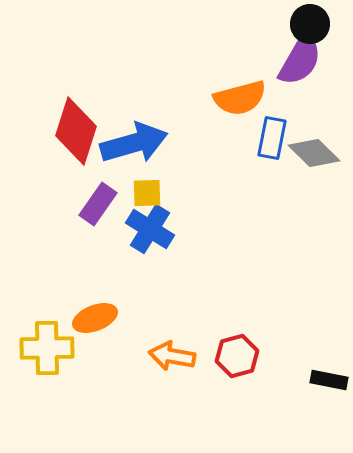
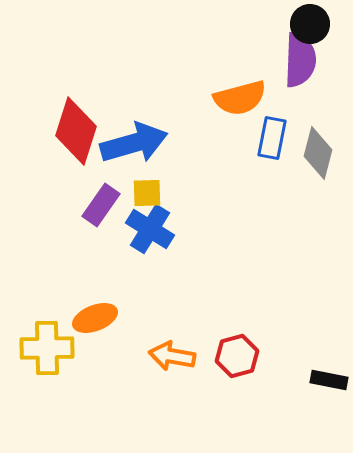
purple semicircle: rotated 28 degrees counterclockwise
gray diamond: moved 4 px right; rotated 60 degrees clockwise
purple rectangle: moved 3 px right, 1 px down
